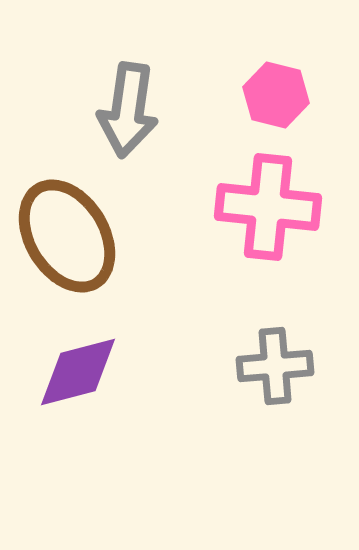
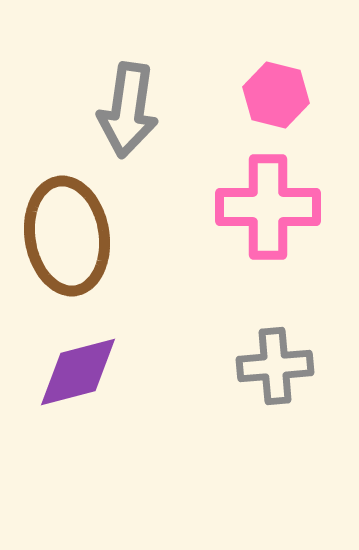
pink cross: rotated 6 degrees counterclockwise
brown ellipse: rotated 22 degrees clockwise
